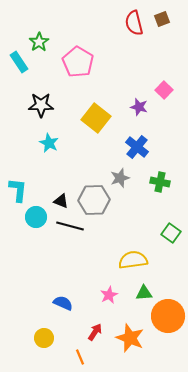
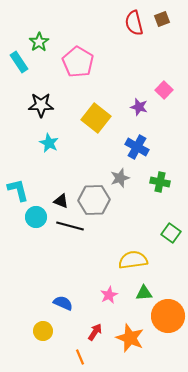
blue cross: rotated 10 degrees counterclockwise
cyan L-shape: rotated 20 degrees counterclockwise
yellow circle: moved 1 px left, 7 px up
